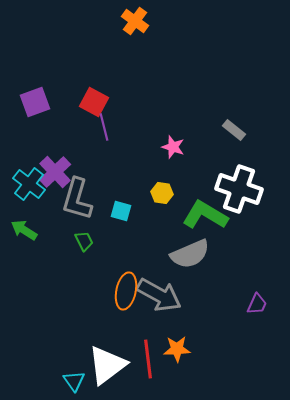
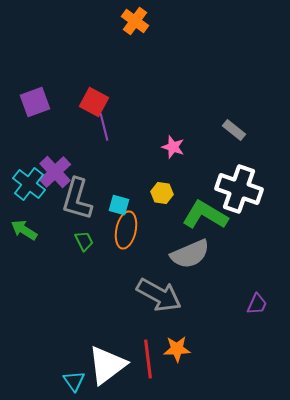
cyan square: moved 2 px left, 6 px up
orange ellipse: moved 61 px up
